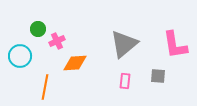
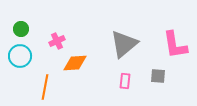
green circle: moved 17 px left
